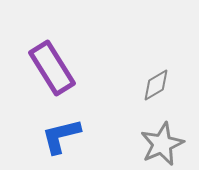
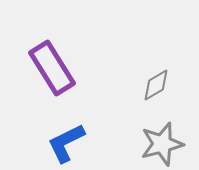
blue L-shape: moved 5 px right, 7 px down; rotated 12 degrees counterclockwise
gray star: rotated 9 degrees clockwise
